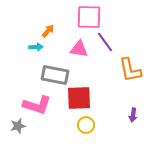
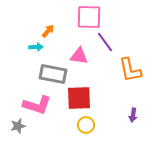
pink triangle: moved 7 px down
gray rectangle: moved 2 px left, 1 px up
